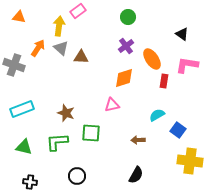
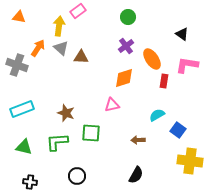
gray cross: moved 3 px right
